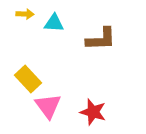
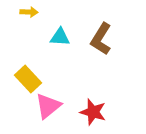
yellow arrow: moved 4 px right, 2 px up
cyan triangle: moved 6 px right, 14 px down
brown L-shape: rotated 124 degrees clockwise
pink triangle: rotated 28 degrees clockwise
